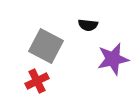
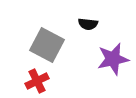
black semicircle: moved 1 px up
gray square: moved 1 px right, 1 px up
